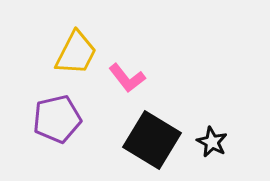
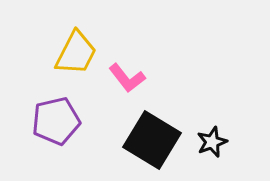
purple pentagon: moved 1 px left, 2 px down
black star: rotated 24 degrees clockwise
